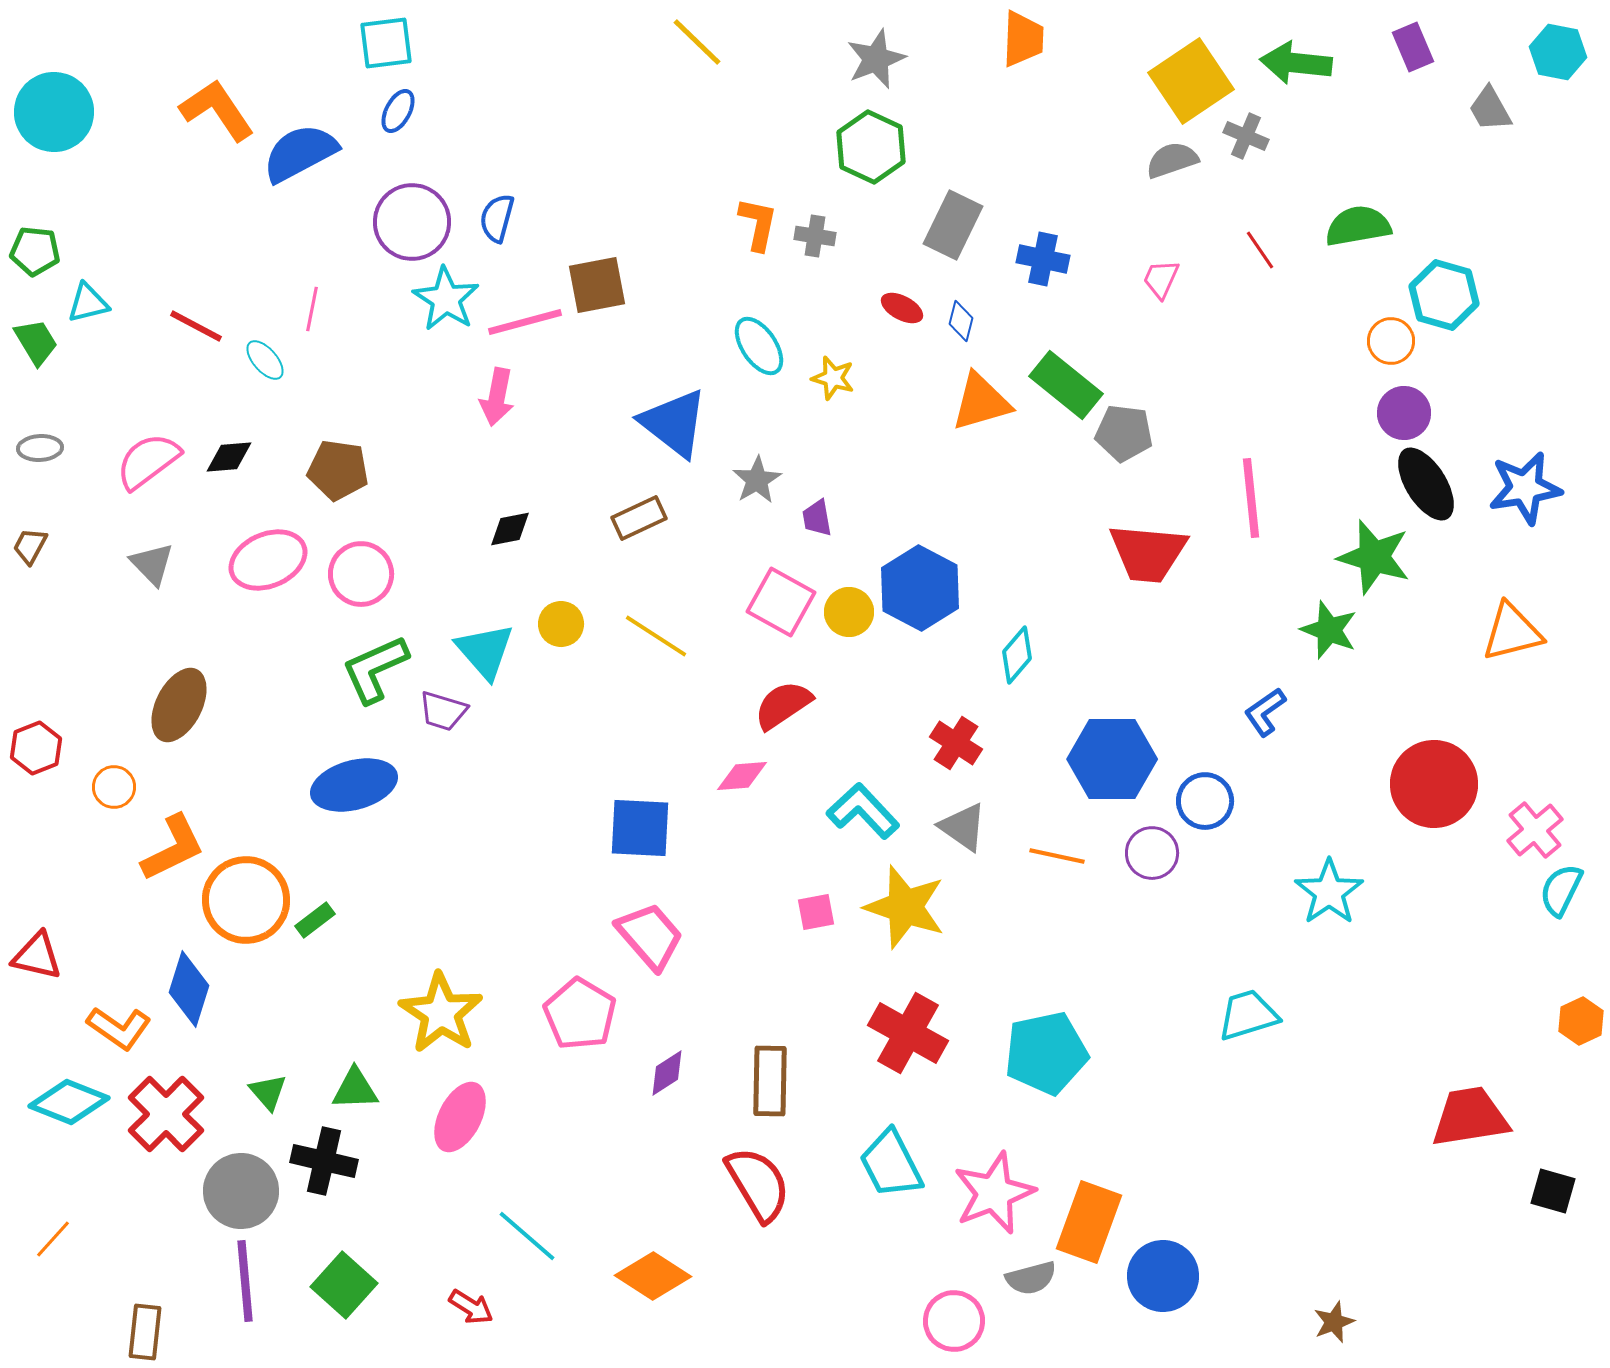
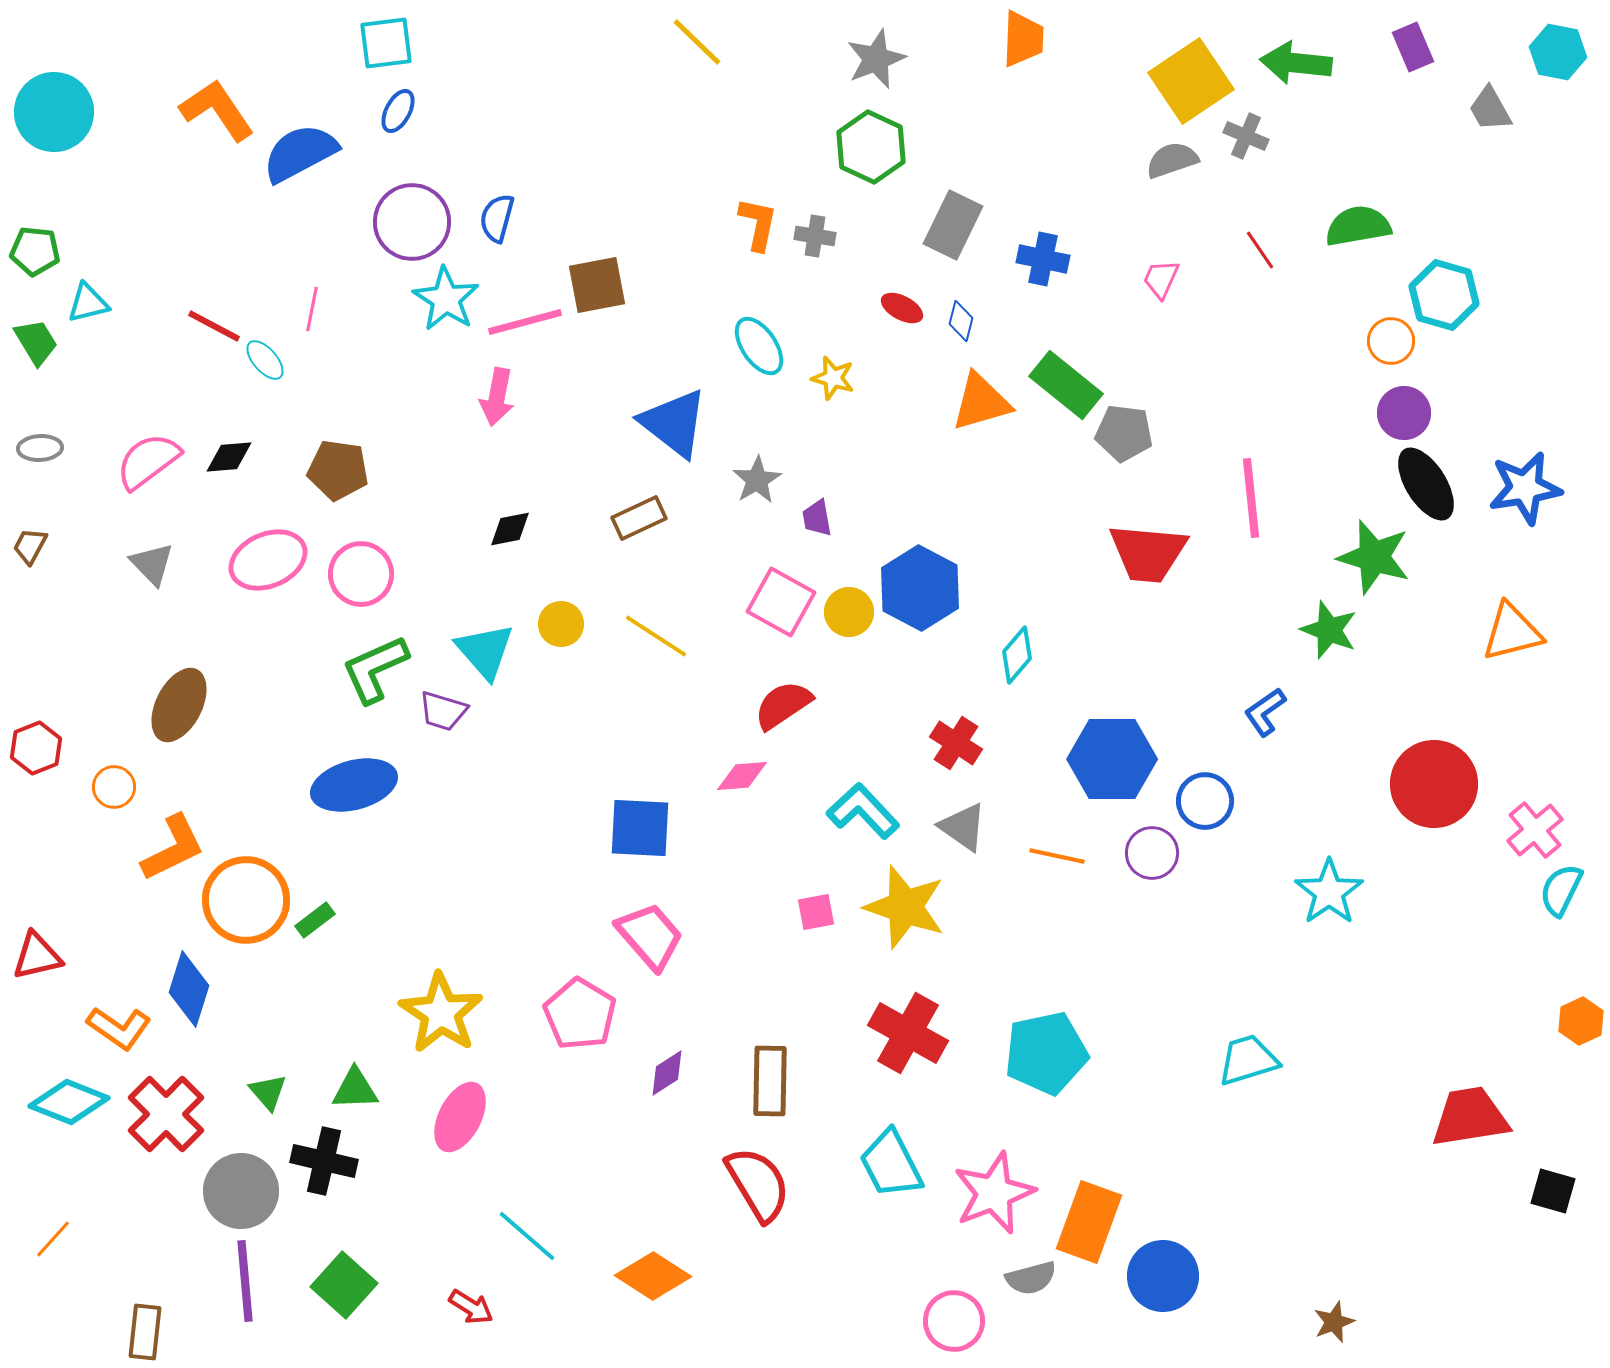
red line at (196, 326): moved 18 px right
red triangle at (37, 956): rotated 26 degrees counterclockwise
cyan trapezoid at (1248, 1015): moved 45 px down
